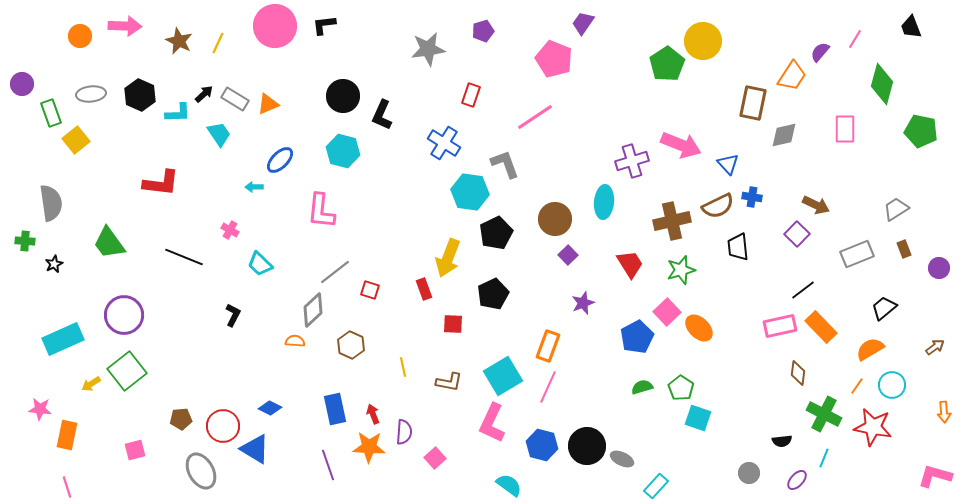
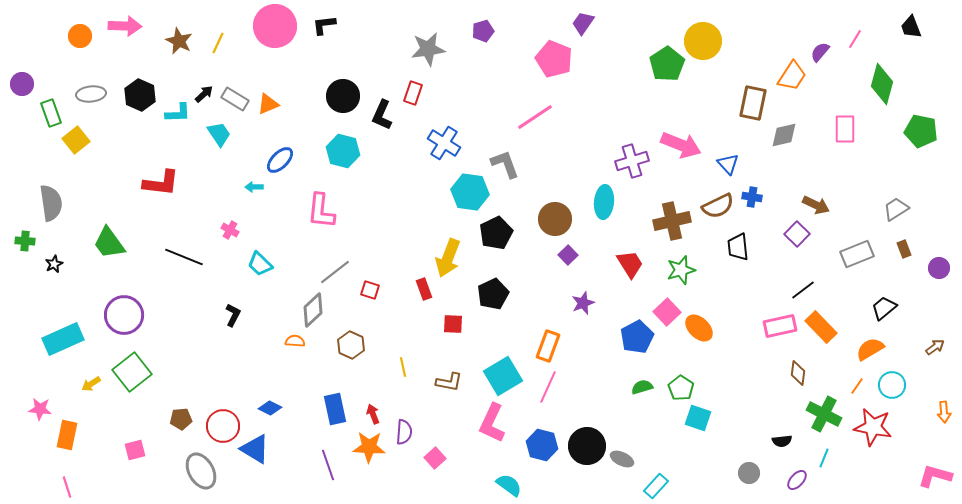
red rectangle at (471, 95): moved 58 px left, 2 px up
green square at (127, 371): moved 5 px right, 1 px down
